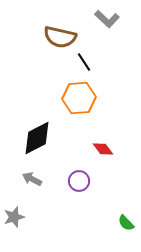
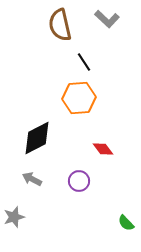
brown semicircle: moved 12 px up; rotated 64 degrees clockwise
